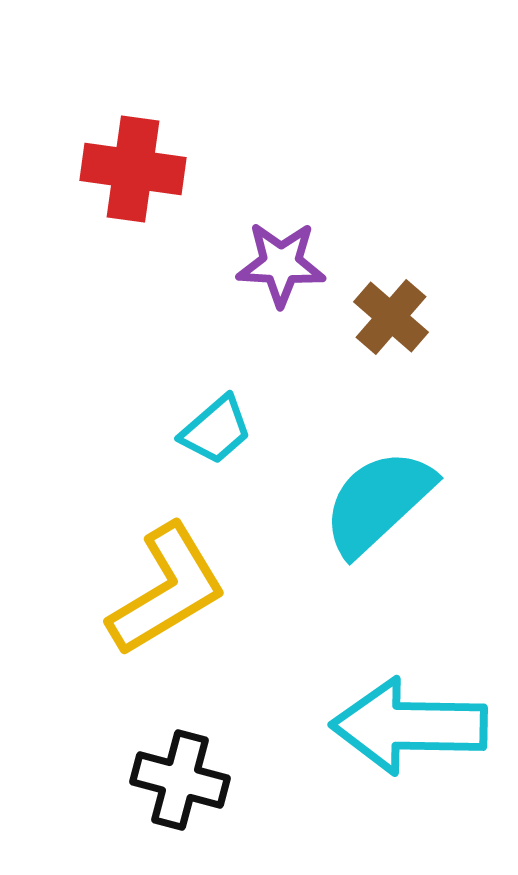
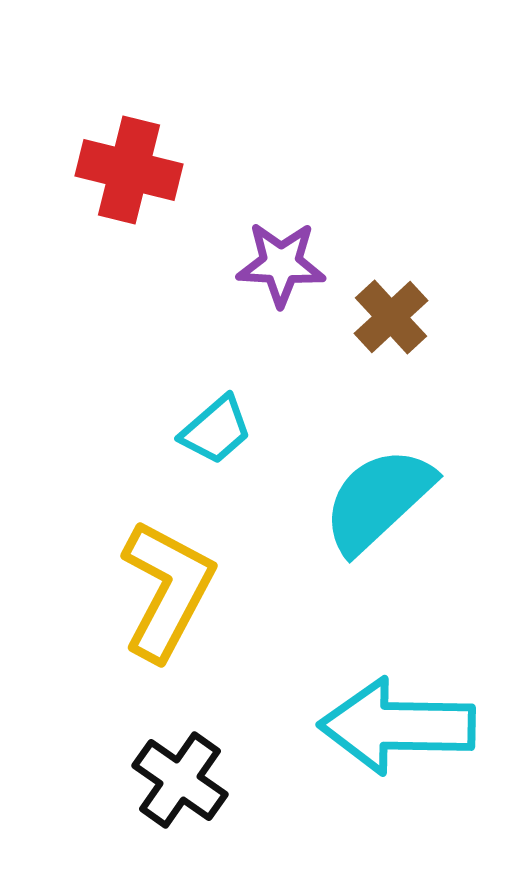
red cross: moved 4 px left, 1 px down; rotated 6 degrees clockwise
brown cross: rotated 6 degrees clockwise
cyan semicircle: moved 2 px up
yellow L-shape: rotated 31 degrees counterclockwise
cyan arrow: moved 12 px left
black cross: rotated 20 degrees clockwise
